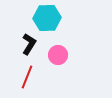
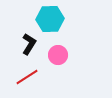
cyan hexagon: moved 3 px right, 1 px down
red line: rotated 35 degrees clockwise
